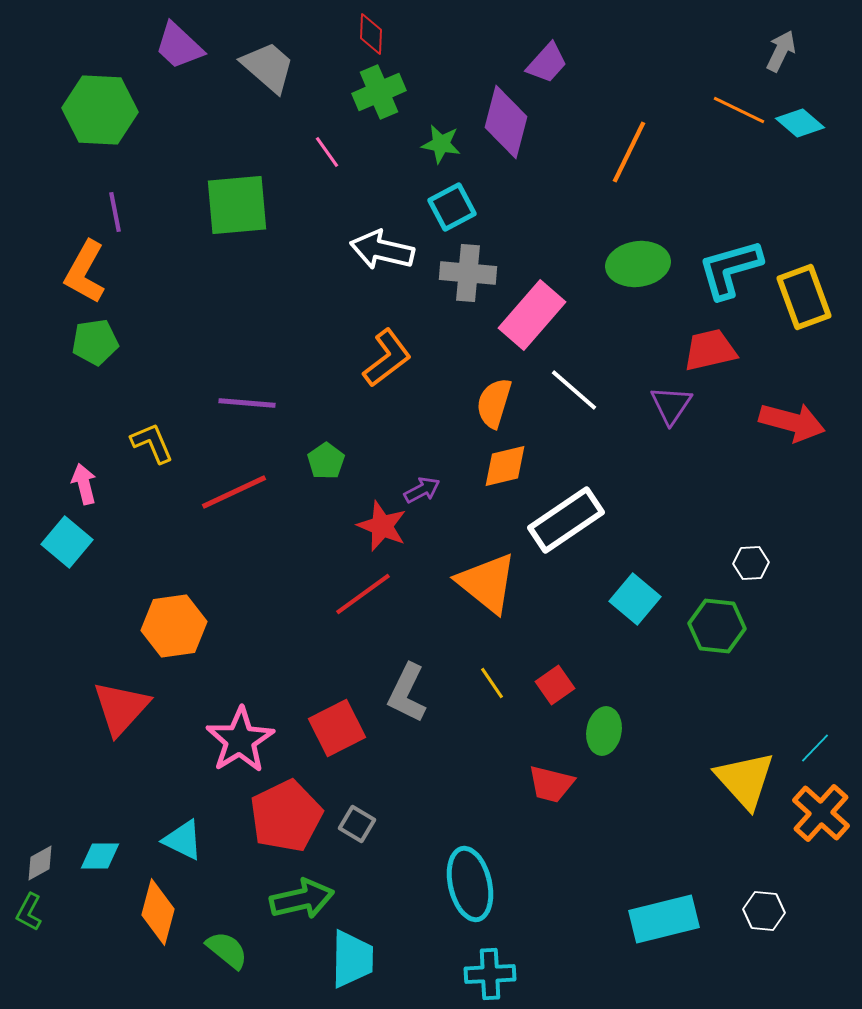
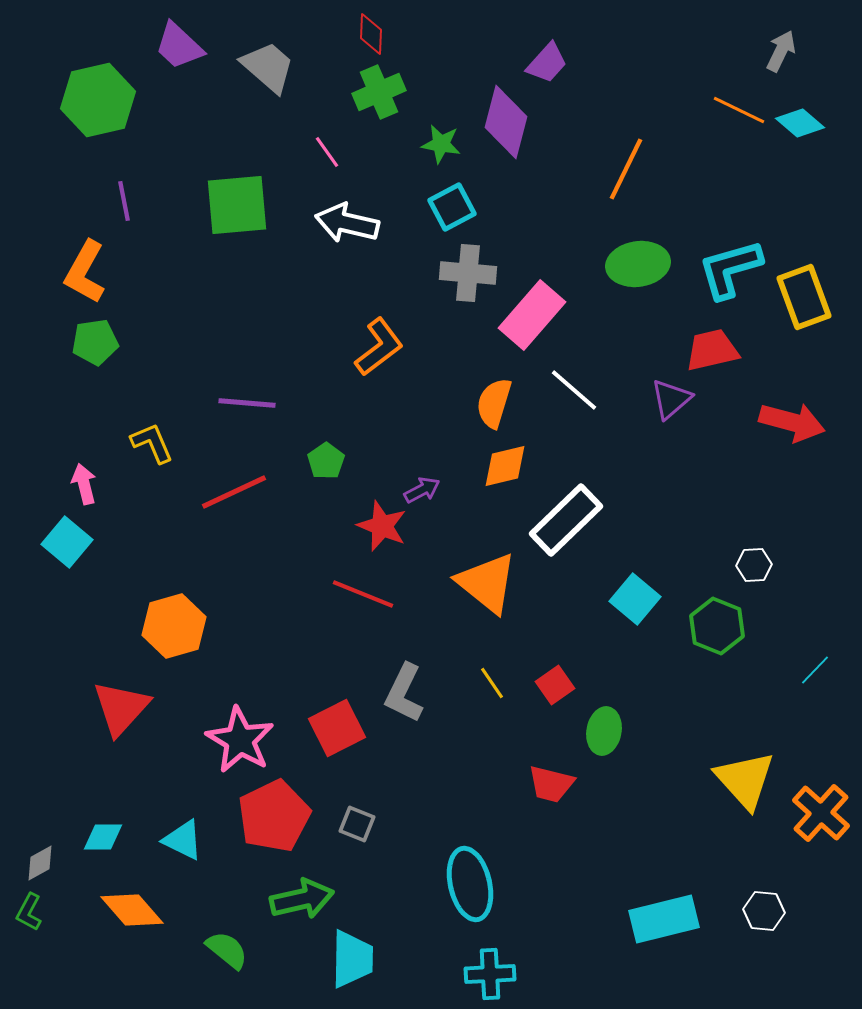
green hexagon at (100, 110): moved 2 px left, 10 px up; rotated 16 degrees counterclockwise
orange line at (629, 152): moved 3 px left, 17 px down
purple line at (115, 212): moved 9 px right, 11 px up
white arrow at (382, 250): moved 35 px left, 27 px up
red trapezoid at (710, 350): moved 2 px right
orange L-shape at (387, 358): moved 8 px left, 11 px up
purple triangle at (671, 405): moved 6 px up; rotated 15 degrees clockwise
white rectangle at (566, 520): rotated 10 degrees counterclockwise
white hexagon at (751, 563): moved 3 px right, 2 px down
red line at (363, 594): rotated 58 degrees clockwise
orange hexagon at (174, 626): rotated 8 degrees counterclockwise
green hexagon at (717, 626): rotated 16 degrees clockwise
gray L-shape at (407, 693): moved 3 px left
pink star at (240, 740): rotated 10 degrees counterclockwise
cyan line at (815, 748): moved 78 px up
red pentagon at (286, 816): moved 12 px left
gray square at (357, 824): rotated 9 degrees counterclockwise
cyan diamond at (100, 856): moved 3 px right, 19 px up
orange diamond at (158, 912): moved 26 px left, 2 px up; rotated 56 degrees counterclockwise
